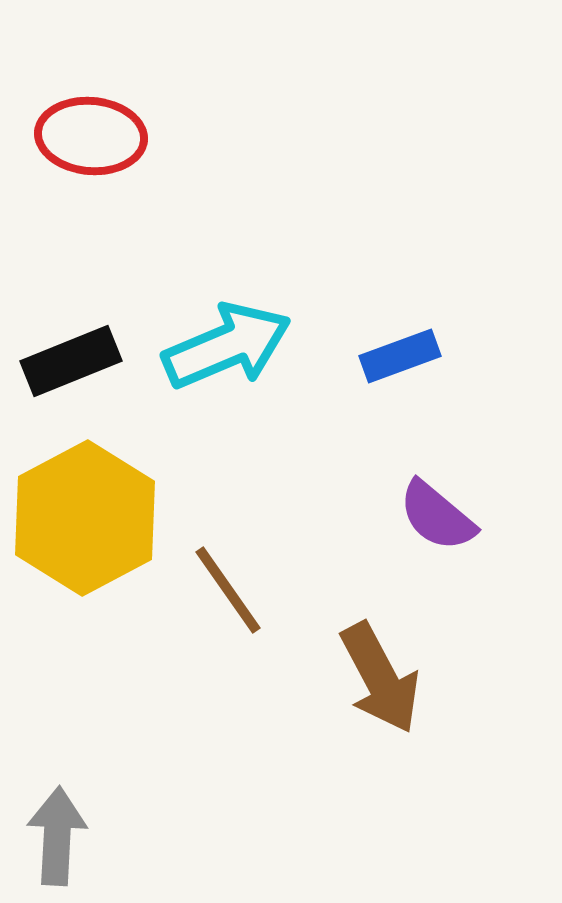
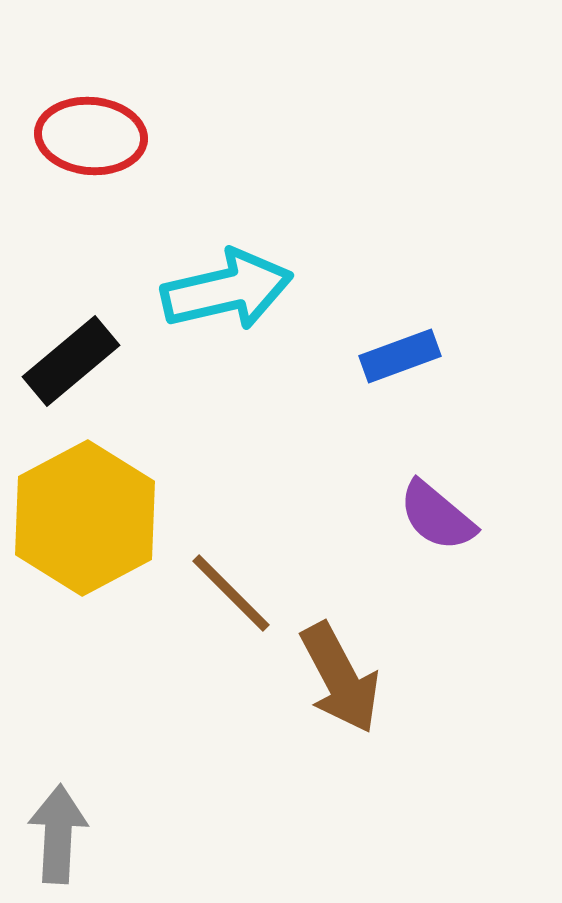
cyan arrow: moved 56 px up; rotated 10 degrees clockwise
black rectangle: rotated 18 degrees counterclockwise
brown line: moved 3 px right, 3 px down; rotated 10 degrees counterclockwise
brown arrow: moved 40 px left
gray arrow: moved 1 px right, 2 px up
